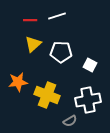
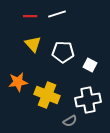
white line: moved 2 px up
red line: moved 4 px up
yellow triangle: rotated 30 degrees counterclockwise
white pentagon: moved 2 px right
